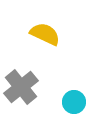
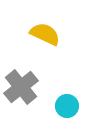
cyan circle: moved 7 px left, 4 px down
